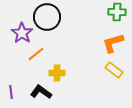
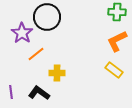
orange L-shape: moved 4 px right, 2 px up; rotated 10 degrees counterclockwise
black L-shape: moved 2 px left, 1 px down
